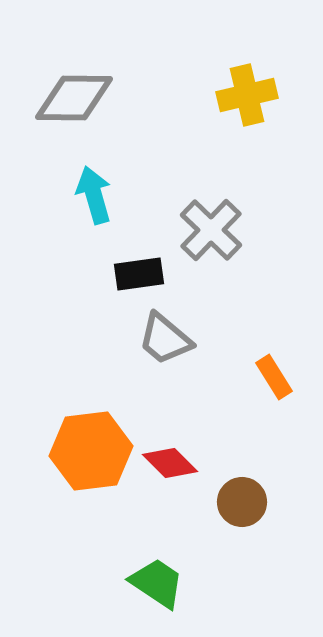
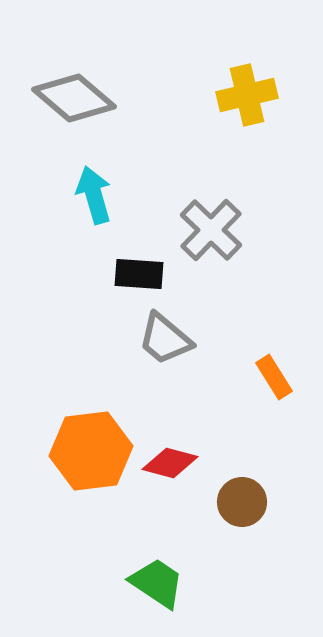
gray diamond: rotated 40 degrees clockwise
black rectangle: rotated 12 degrees clockwise
red diamond: rotated 30 degrees counterclockwise
